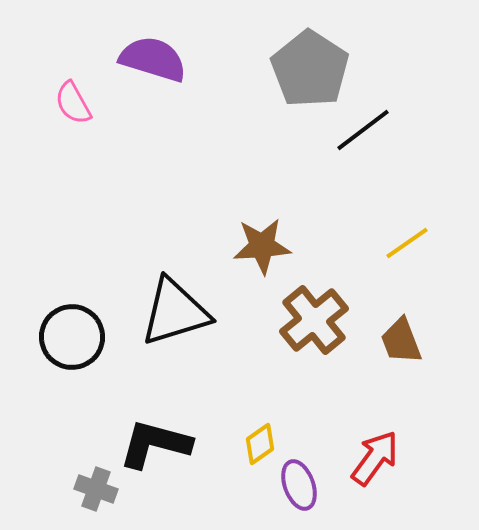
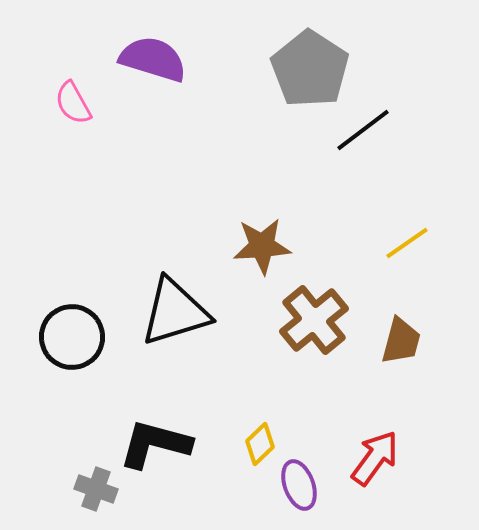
brown trapezoid: rotated 144 degrees counterclockwise
yellow diamond: rotated 9 degrees counterclockwise
